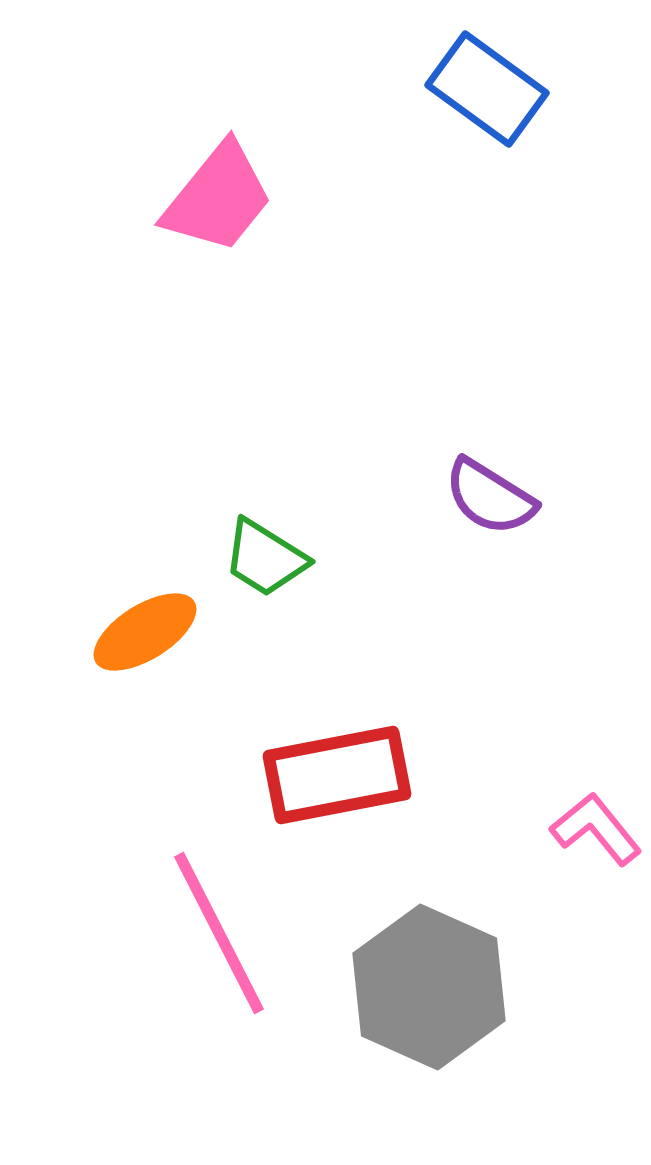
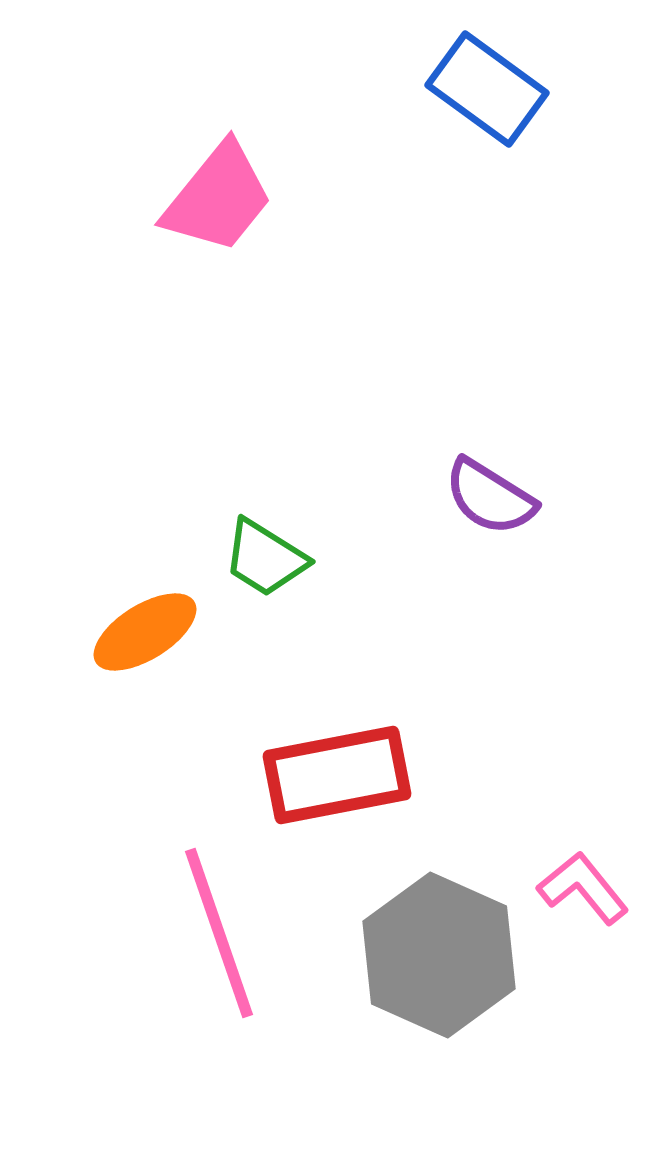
pink L-shape: moved 13 px left, 59 px down
pink line: rotated 8 degrees clockwise
gray hexagon: moved 10 px right, 32 px up
